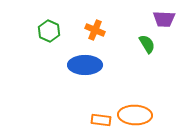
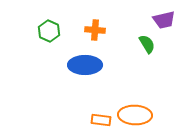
purple trapezoid: moved 1 px down; rotated 15 degrees counterclockwise
orange cross: rotated 18 degrees counterclockwise
